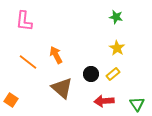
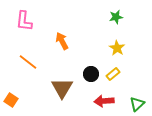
green star: rotated 24 degrees counterclockwise
orange arrow: moved 6 px right, 14 px up
brown triangle: rotated 20 degrees clockwise
green triangle: rotated 21 degrees clockwise
